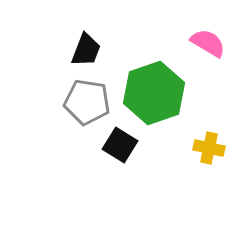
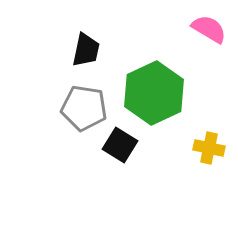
pink semicircle: moved 1 px right, 14 px up
black trapezoid: rotated 9 degrees counterclockwise
green hexagon: rotated 6 degrees counterclockwise
gray pentagon: moved 3 px left, 6 px down
